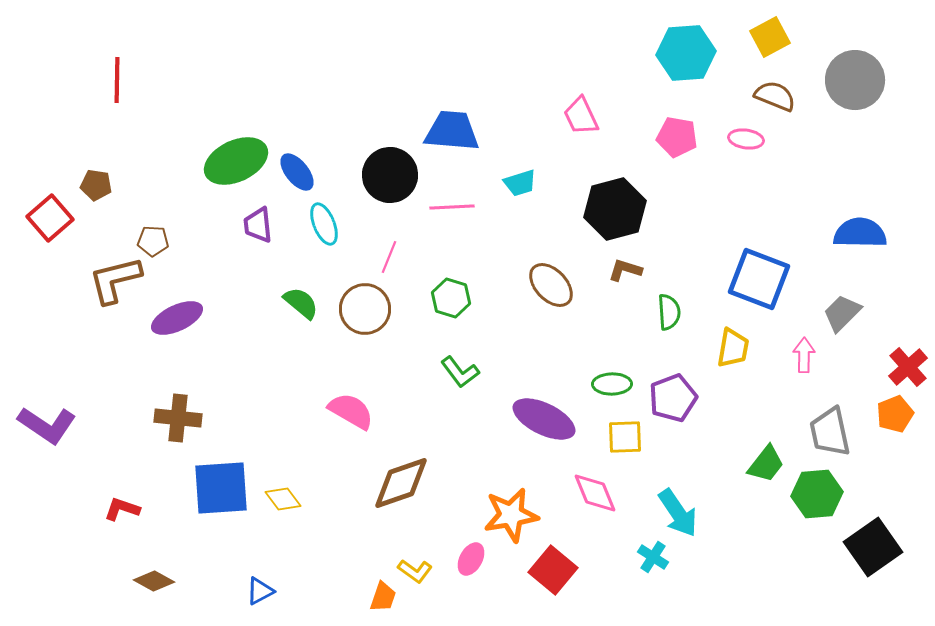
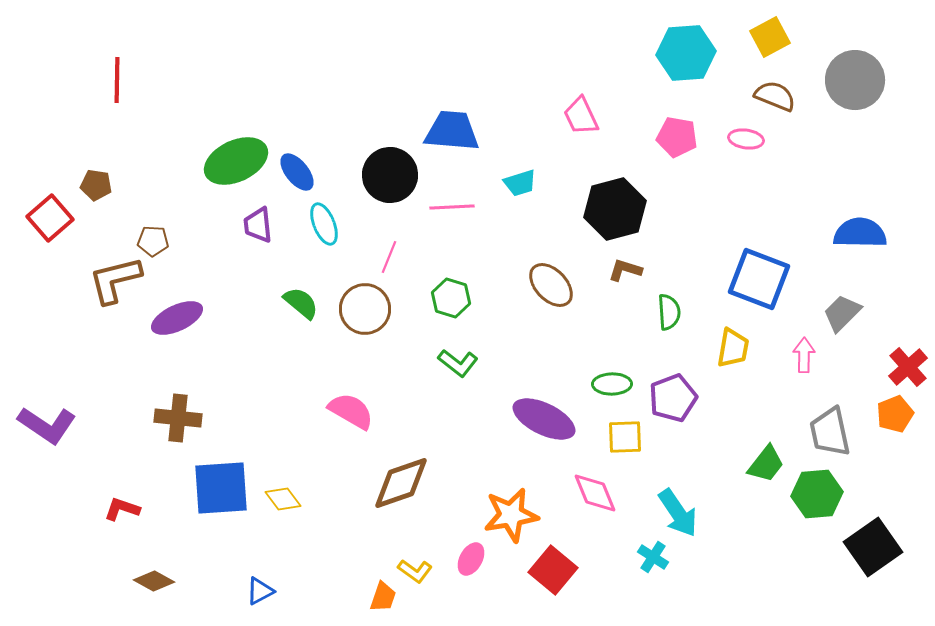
green L-shape at (460, 372): moved 2 px left, 9 px up; rotated 15 degrees counterclockwise
